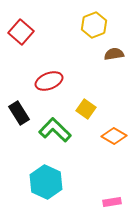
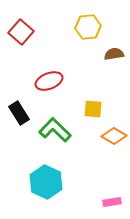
yellow hexagon: moved 6 px left, 2 px down; rotated 15 degrees clockwise
yellow square: moved 7 px right; rotated 30 degrees counterclockwise
